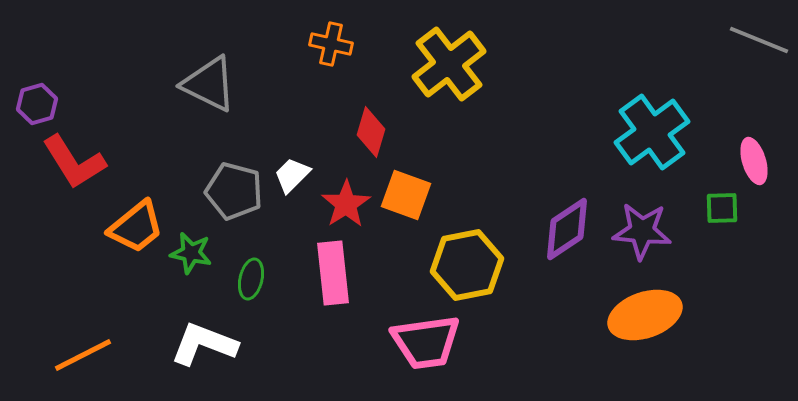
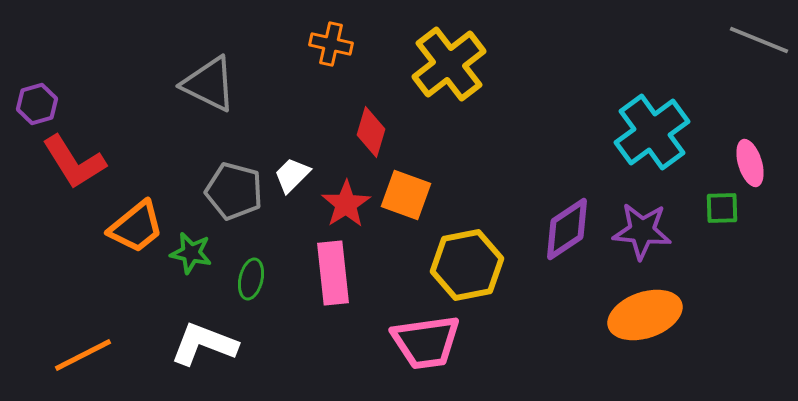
pink ellipse: moved 4 px left, 2 px down
